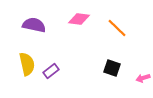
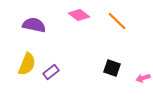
pink diamond: moved 4 px up; rotated 30 degrees clockwise
orange line: moved 7 px up
yellow semicircle: rotated 35 degrees clockwise
purple rectangle: moved 1 px down
